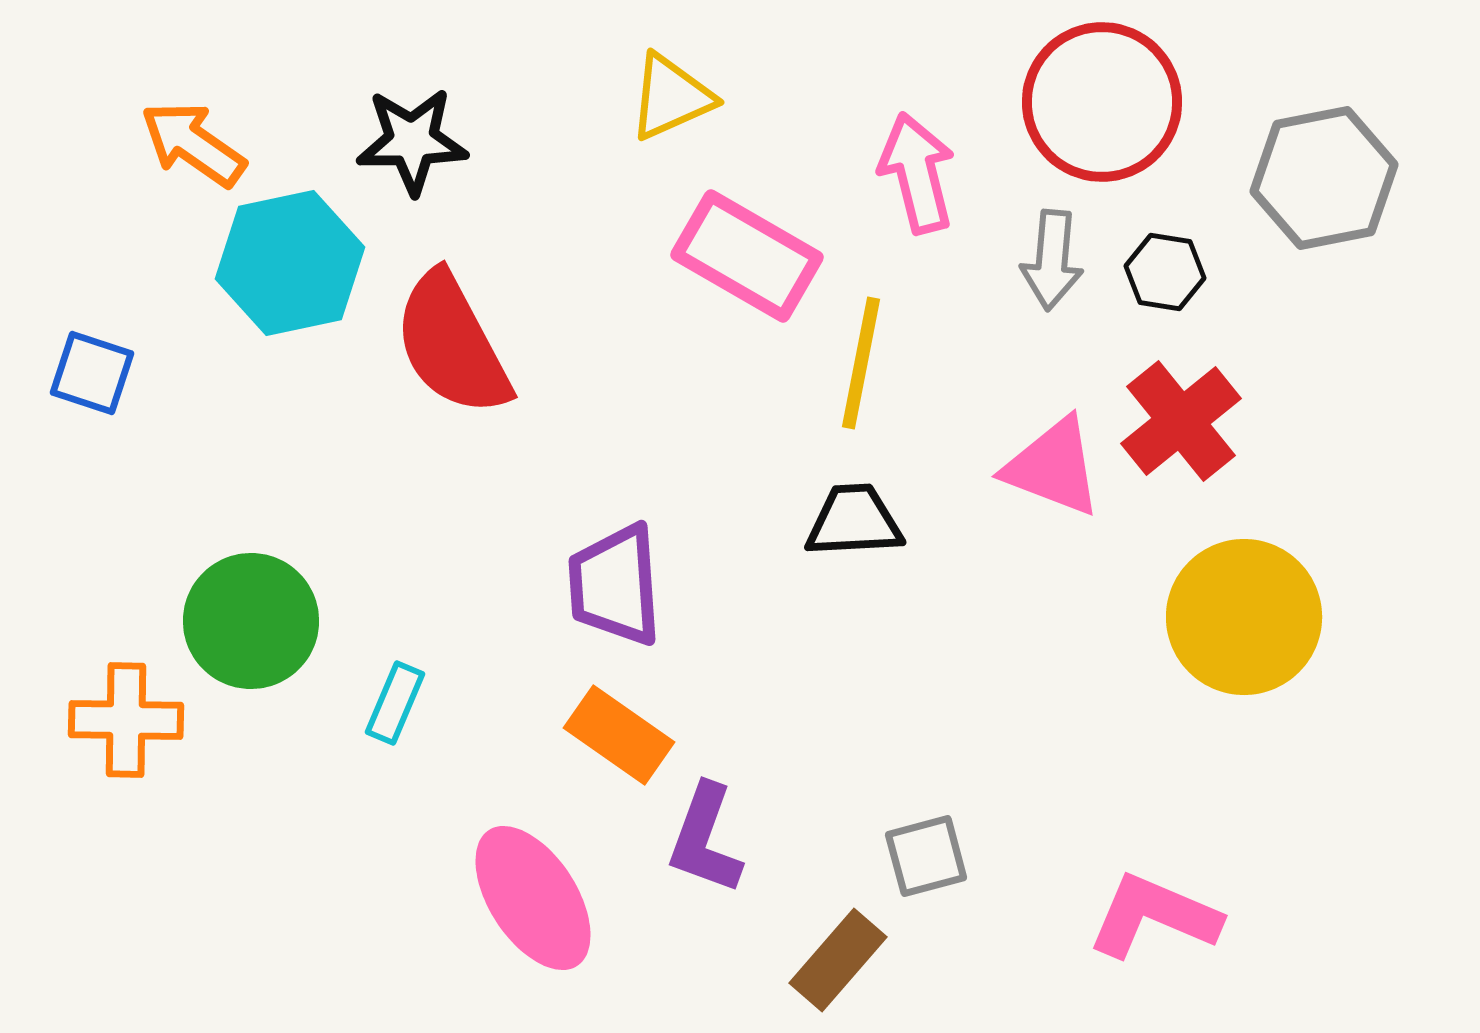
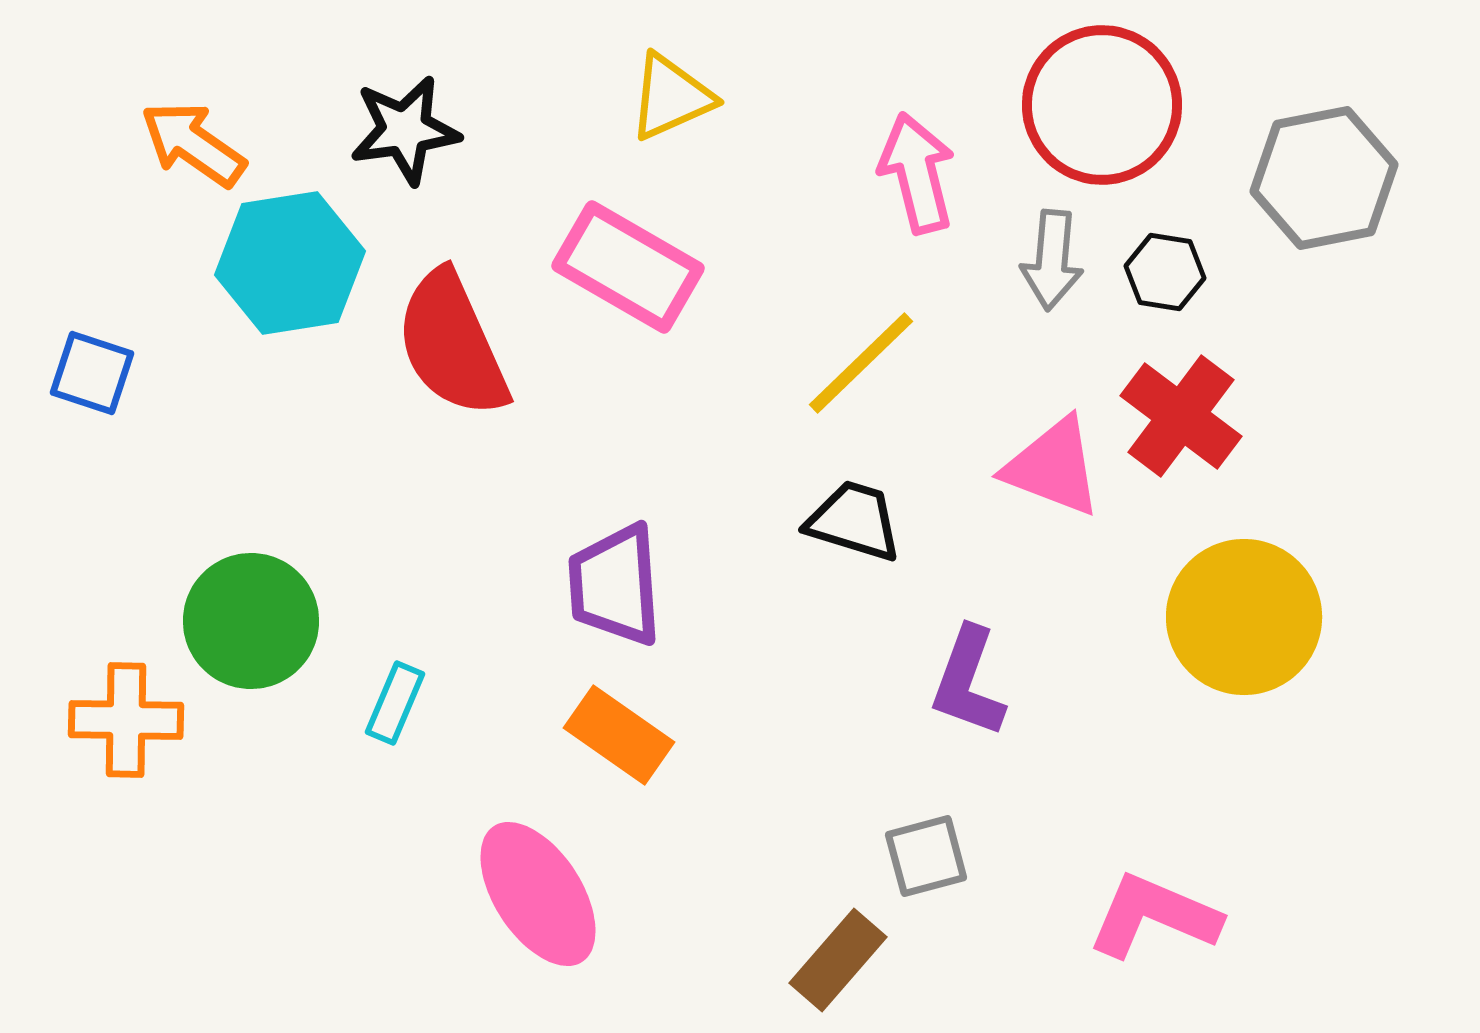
red circle: moved 3 px down
black star: moved 7 px left, 11 px up; rotated 7 degrees counterclockwise
pink rectangle: moved 119 px left, 11 px down
cyan hexagon: rotated 3 degrees clockwise
red semicircle: rotated 4 degrees clockwise
yellow line: rotated 35 degrees clockwise
red cross: moved 5 px up; rotated 14 degrees counterclockwise
black trapezoid: rotated 20 degrees clockwise
purple L-shape: moved 263 px right, 157 px up
pink ellipse: moved 5 px right, 4 px up
